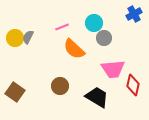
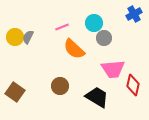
yellow circle: moved 1 px up
